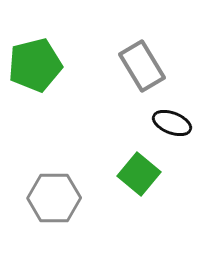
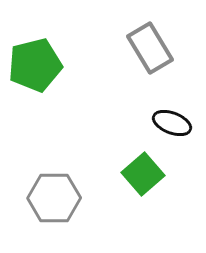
gray rectangle: moved 8 px right, 18 px up
green square: moved 4 px right; rotated 9 degrees clockwise
